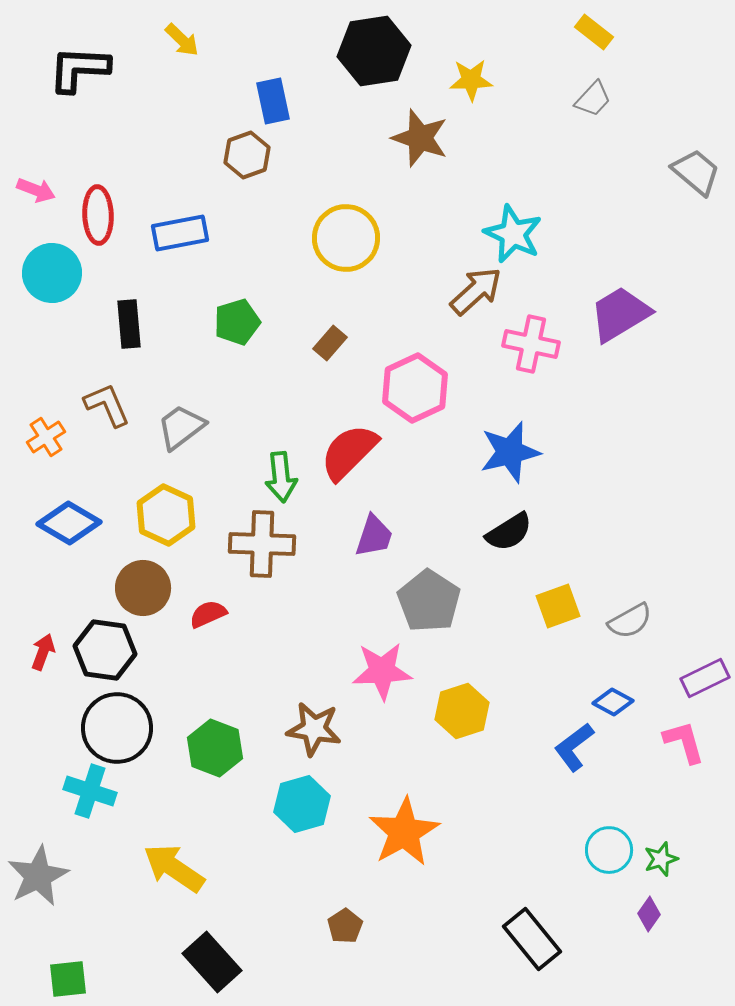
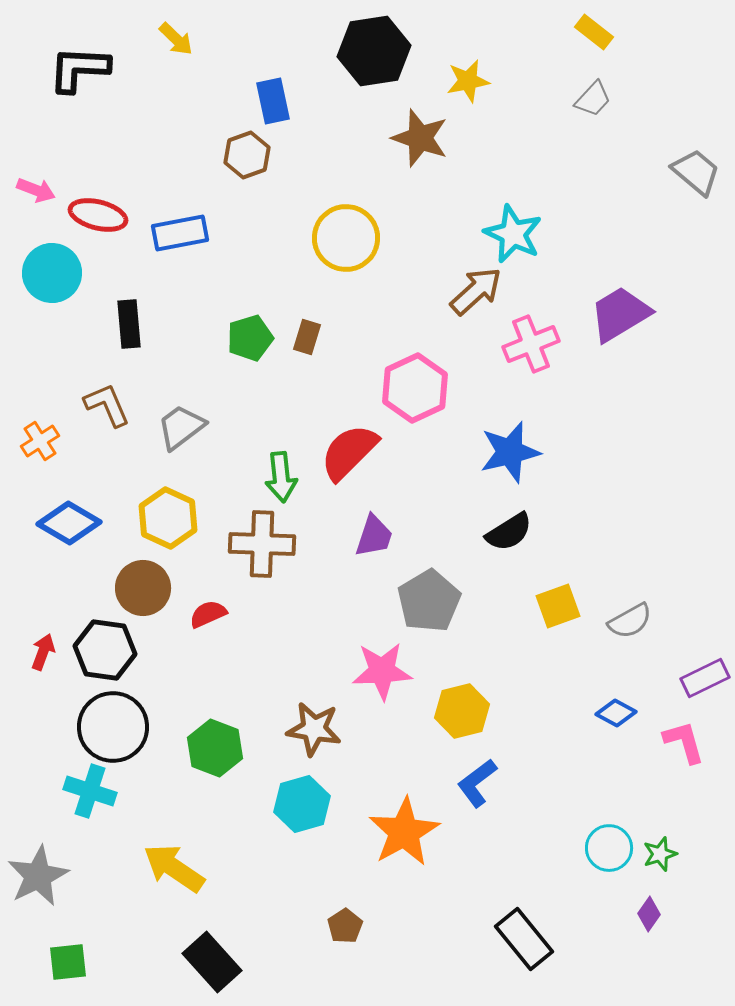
yellow arrow at (182, 40): moved 6 px left, 1 px up
yellow star at (471, 80): moved 3 px left, 1 px down; rotated 9 degrees counterclockwise
red ellipse at (98, 215): rotated 74 degrees counterclockwise
green pentagon at (237, 322): moved 13 px right, 16 px down
brown rectangle at (330, 343): moved 23 px left, 6 px up; rotated 24 degrees counterclockwise
pink cross at (531, 344): rotated 34 degrees counterclockwise
orange cross at (46, 437): moved 6 px left, 4 px down
yellow hexagon at (166, 515): moved 2 px right, 3 px down
gray pentagon at (429, 601): rotated 8 degrees clockwise
blue diamond at (613, 702): moved 3 px right, 11 px down
yellow hexagon at (462, 711): rotated 4 degrees clockwise
black circle at (117, 728): moved 4 px left, 1 px up
blue L-shape at (574, 747): moved 97 px left, 36 px down
cyan circle at (609, 850): moved 2 px up
green star at (661, 859): moved 1 px left, 5 px up
black rectangle at (532, 939): moved 8 px left
green square at (68, 979): moved 17 px up
